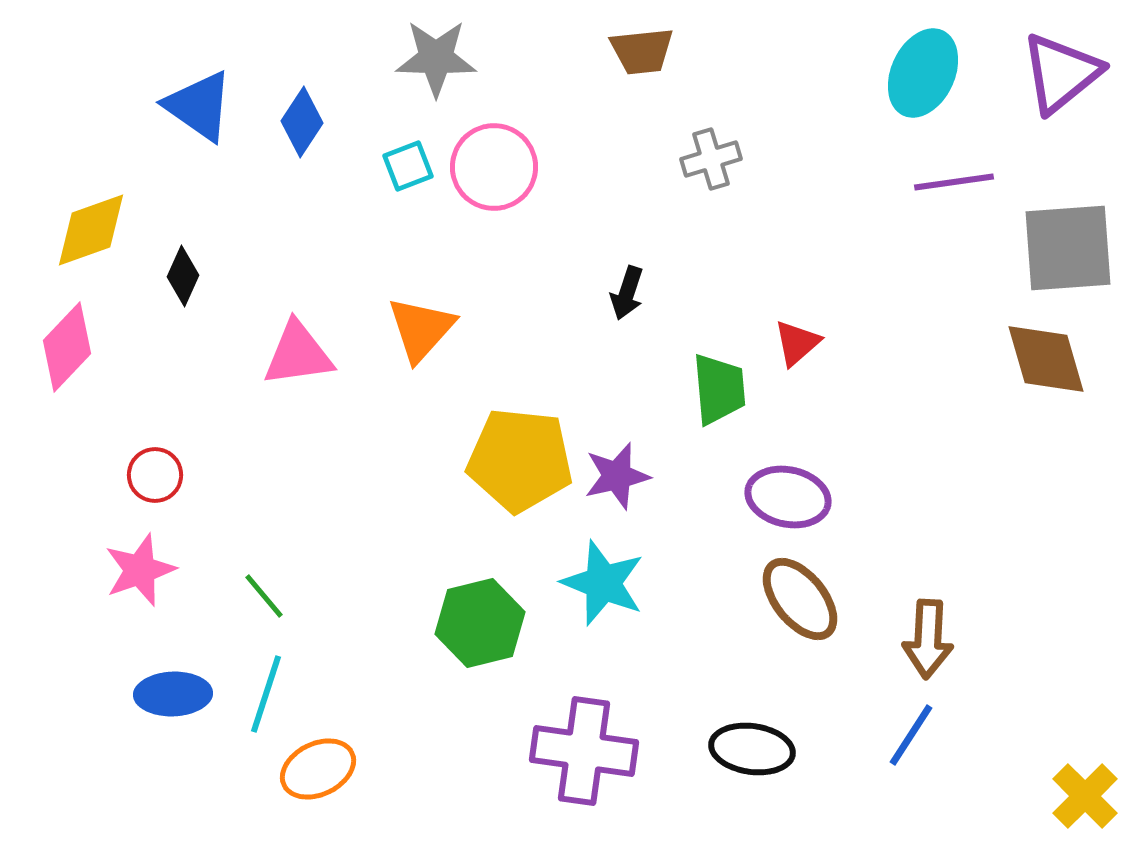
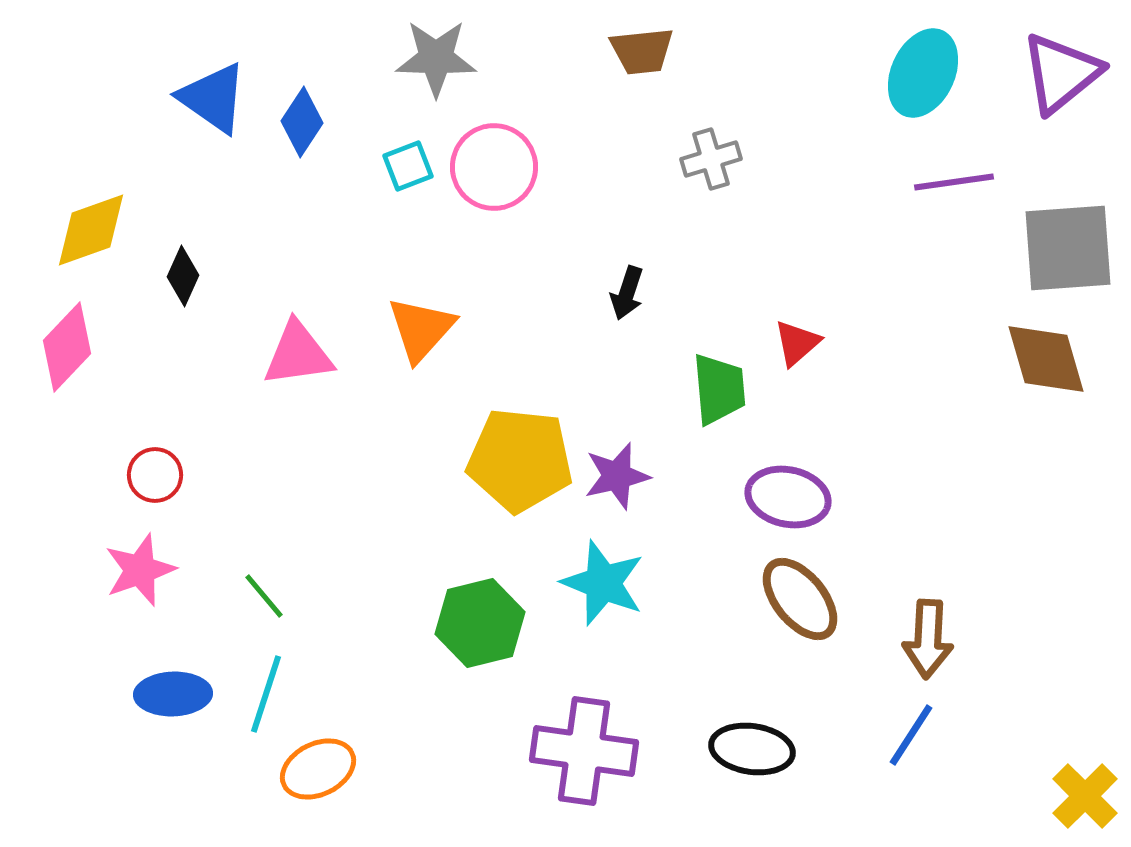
blue triangle: moved 14 px right, 8 px up
